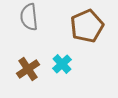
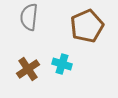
gray semicircle: rotated 12 degrees clockwise
cyan cross: rotated 30 degrees counterclockwise
